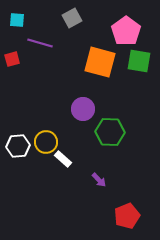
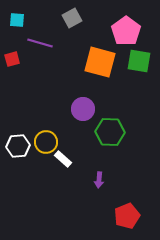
purple arrow: rotated 49 degrees clockwise
